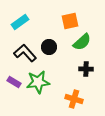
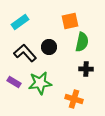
green semicircle: rotated 36 degrees counterclockwise
green star: moved 2 px right, 1 px down
